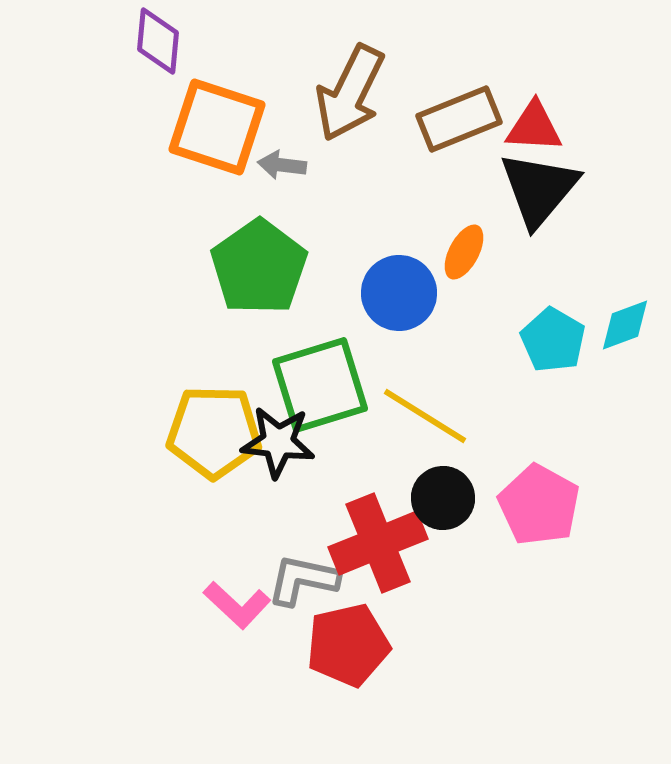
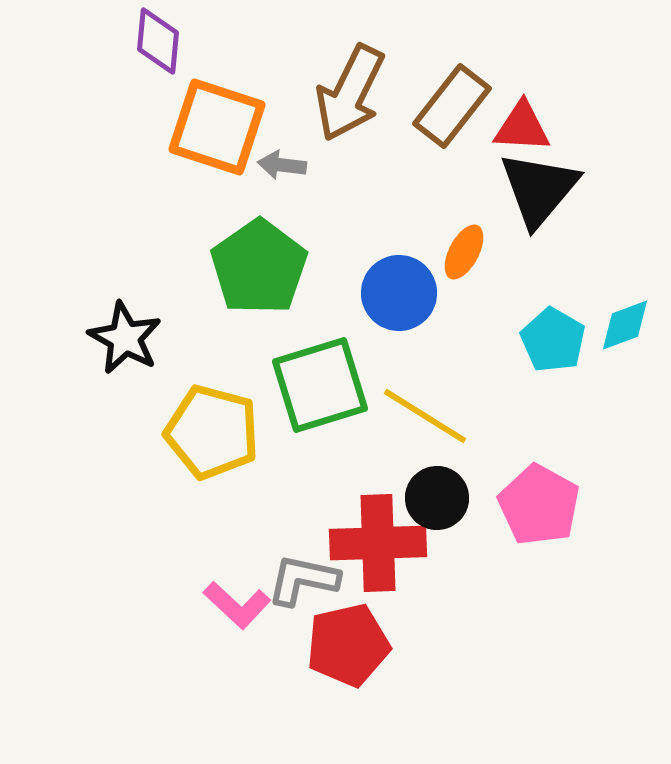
brown rectangle: moved 7 px left, 13 px up; rotated 30 degrees counterclockwise
red triangle: moved 12 px left
yellow pentagon: moved 2 px left; rotated 14 degrees clockwise
black star: moved 153 px left, 104 px up; rotated 22 degrees clockwise
black circle: moved 6 px left
red cross: rotated 20 degrees clockwise
